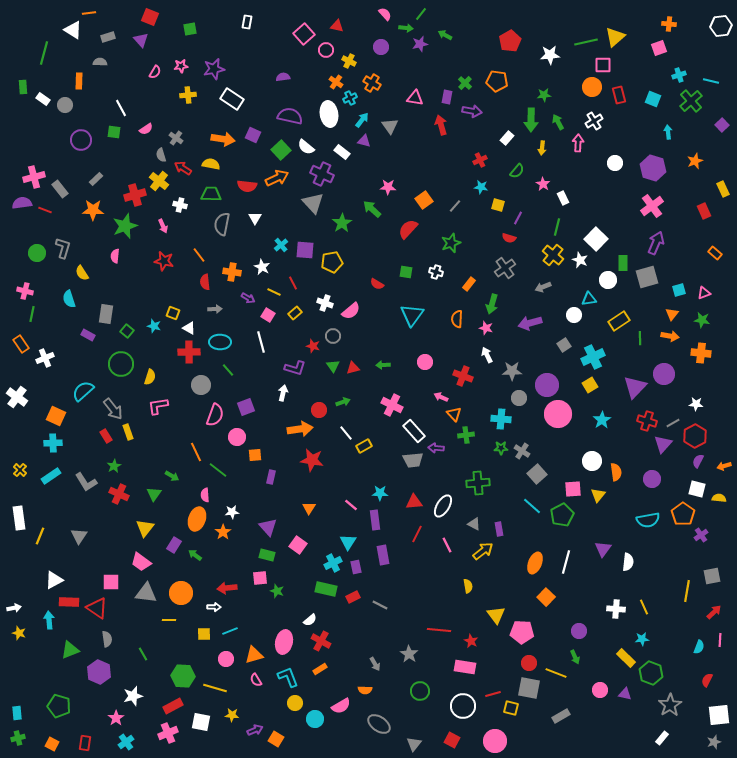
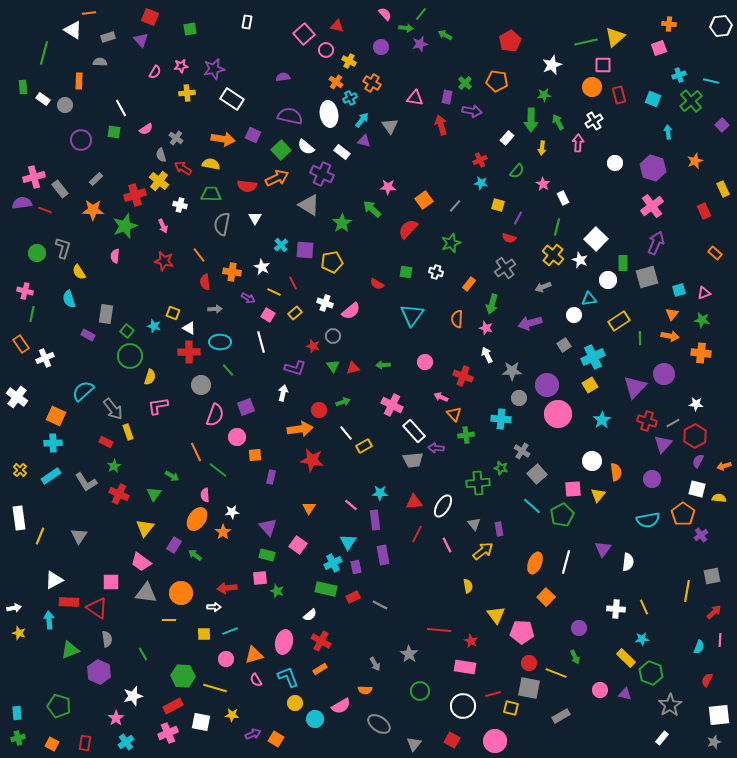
white star at (550, 55): moved 2 px right, 10 px down; rotated 18 degrees counterclockwise
yellow cross at (188, 95): moved 1 px left, 2 px up
cyan star at (481, 187): moved 4 px up
gray triangle at (313, 203): moved 4 px left, 2 px down; rotated 15 degrees counterclockwise
yellow semicircle at (82, 273): moved 3 px left, 1 px up
green circle at (121, 364): moved 9 px right, 8 px up
red rectangle at (106, 436): moved 6 px down; rotated 32 degrees counterclockwise
green star at (501, 448): moved 20 px down; rotated 16 degrees clockwise
orange ellipse at (197, 519): rotated 15 degrees clockwise
gray triangle at (474, 524): rotated 24 degrees clockwise
white semicircle at (310, 620): moved 5 px up
purple circle at (579, 631): moved 3 px up
purple arrow at (255, 730): moved 2 px left, 4 px down
